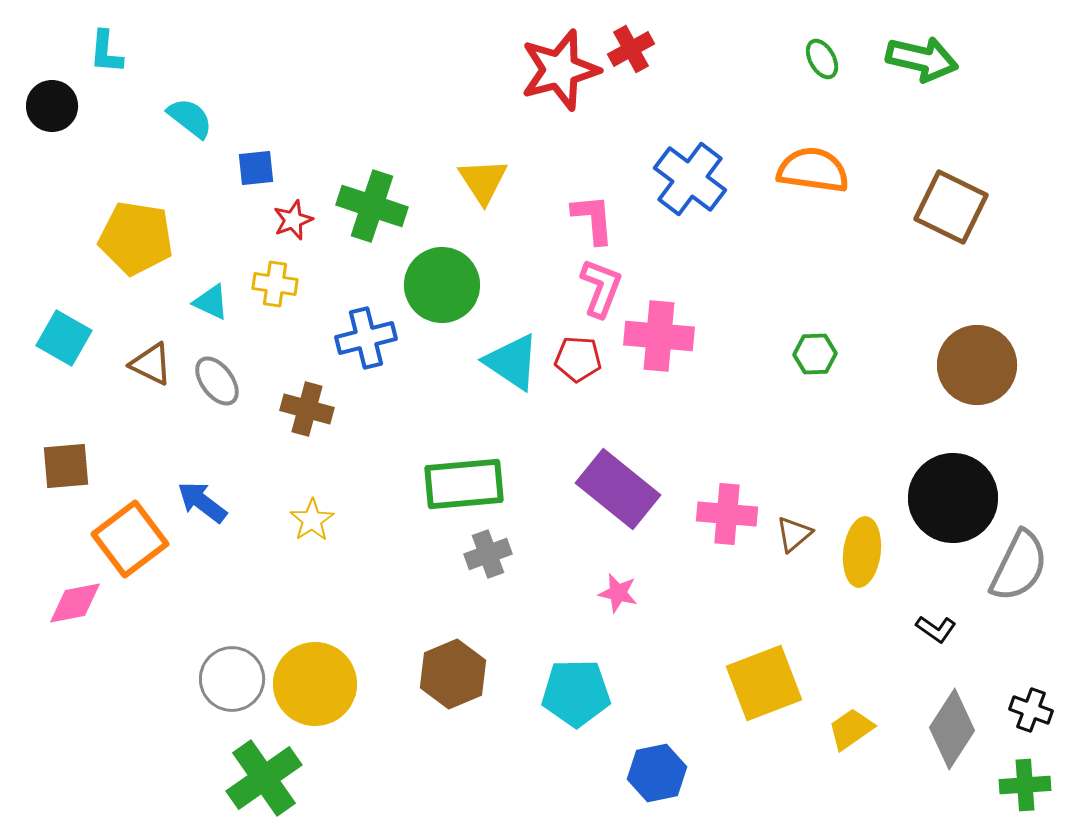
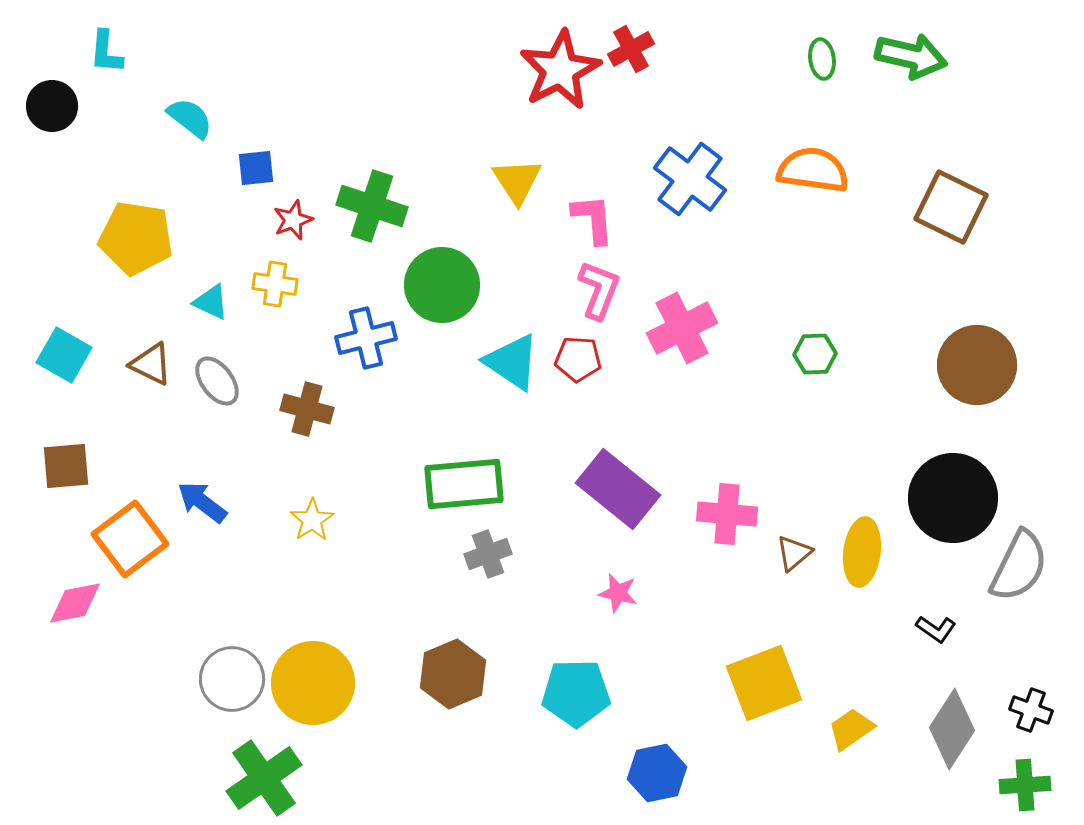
green ellipse at (822, 59): rotated 21 degrees clockwise
green arrow at (922, 59): moved 11 px left, 3 px up
red star at (560, 70): rotated 12 degrees counterclockwise
yellow triangle at (483, 181): moved 34 px right
pink L-shape at (601, 288): moved 2 px left, 2 px down
pink cross at (659, 336): moved 23 px right, 8 px up; rotated 32 degrees counterclockwise
cyan square at (64, 338): moved 17 px down
brown triangle at (794, 534): moved 19 px down
yellow circle at (315, 684): moved 2 px left, 1 px up
